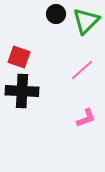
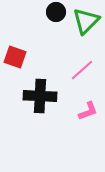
black circle: moved 2 px up
red square: moved 4 px left
black cross: moved 18 px right, 5 px down
pink L-shape: moved 2 px right, 7 px up
